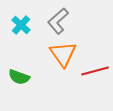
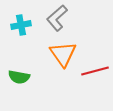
gray L-shape: moved 1 px left, 3 px up
cyan cross: rotated 36 degrees clockwise
green semicircle: rotated 10 degrees counterclockwise
